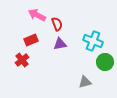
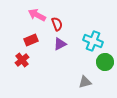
purple triangle: rotated 16 degrees counterclockwise
